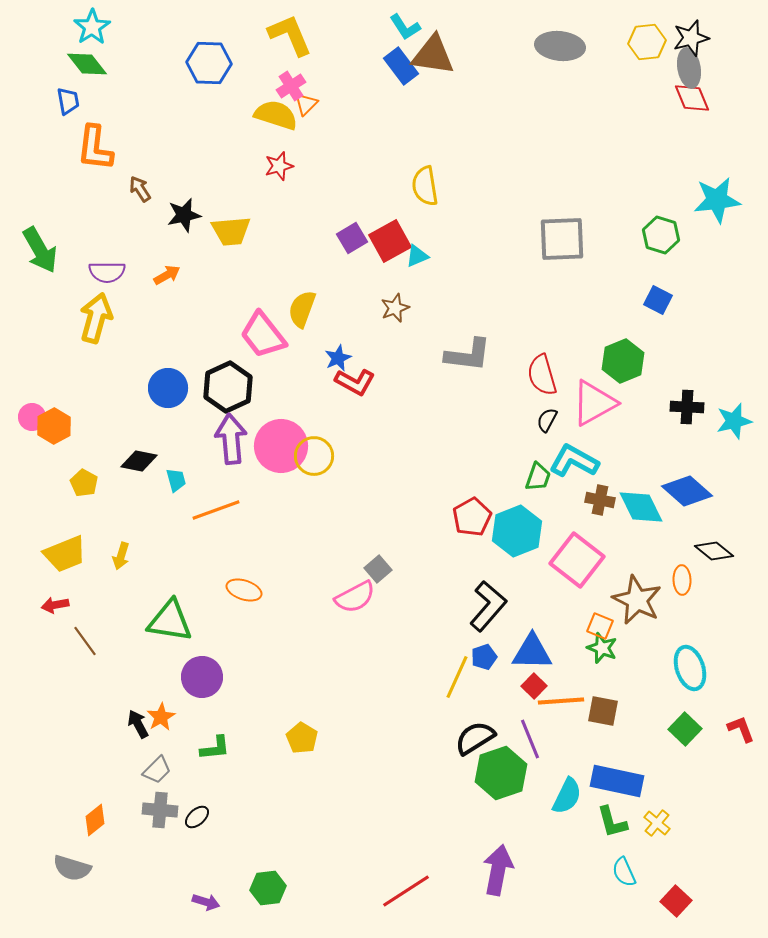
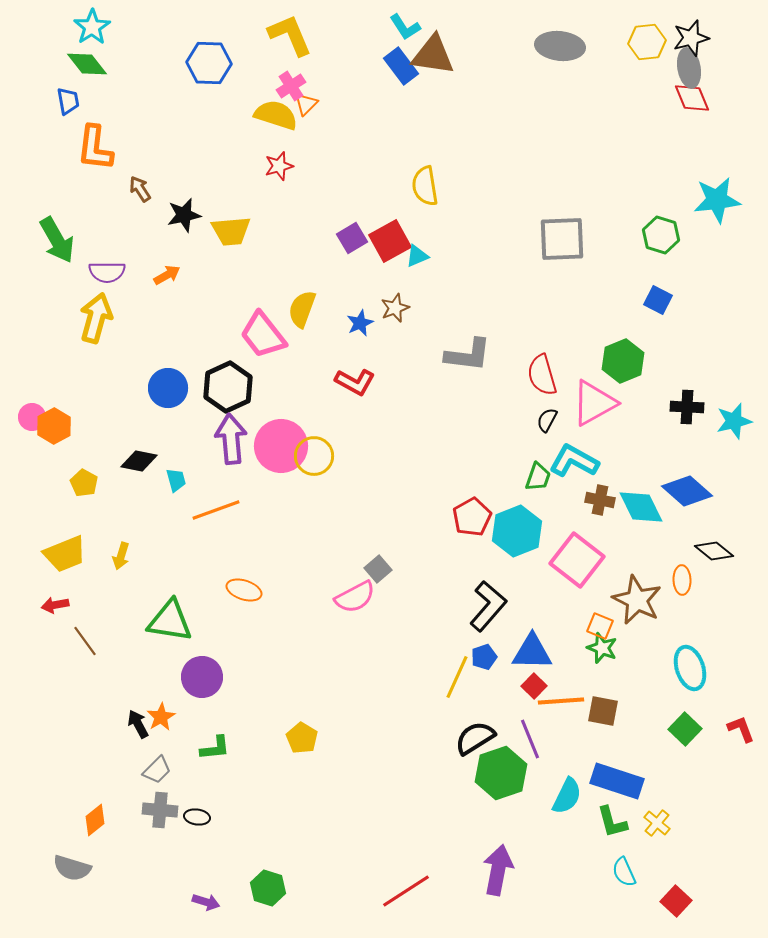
green arrow at (40, 250): moved 17 px right, 10 px up
blue star at (338, 358): moved 22 px right, 35 px up
blue rectangle at (617, 781): rotated 6 degrees clockwise
black ellipse at (197, 817): rotated 50 degrees clockwise
green hexagon at (268, 888): rotated 24 degrees clockwise
